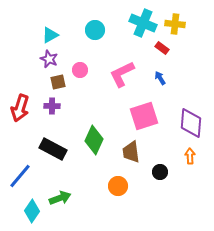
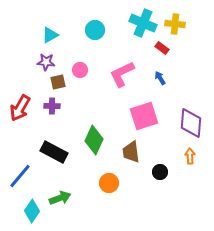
purple star: moved 3 px left, 3 px down; rotated 18 degrees counterclockwise
red arrow: rotated 12 degrees clockwise
black rectangle: moved 1 px right, 3 px down
orange circle: moved 9 px left, 3 px up
